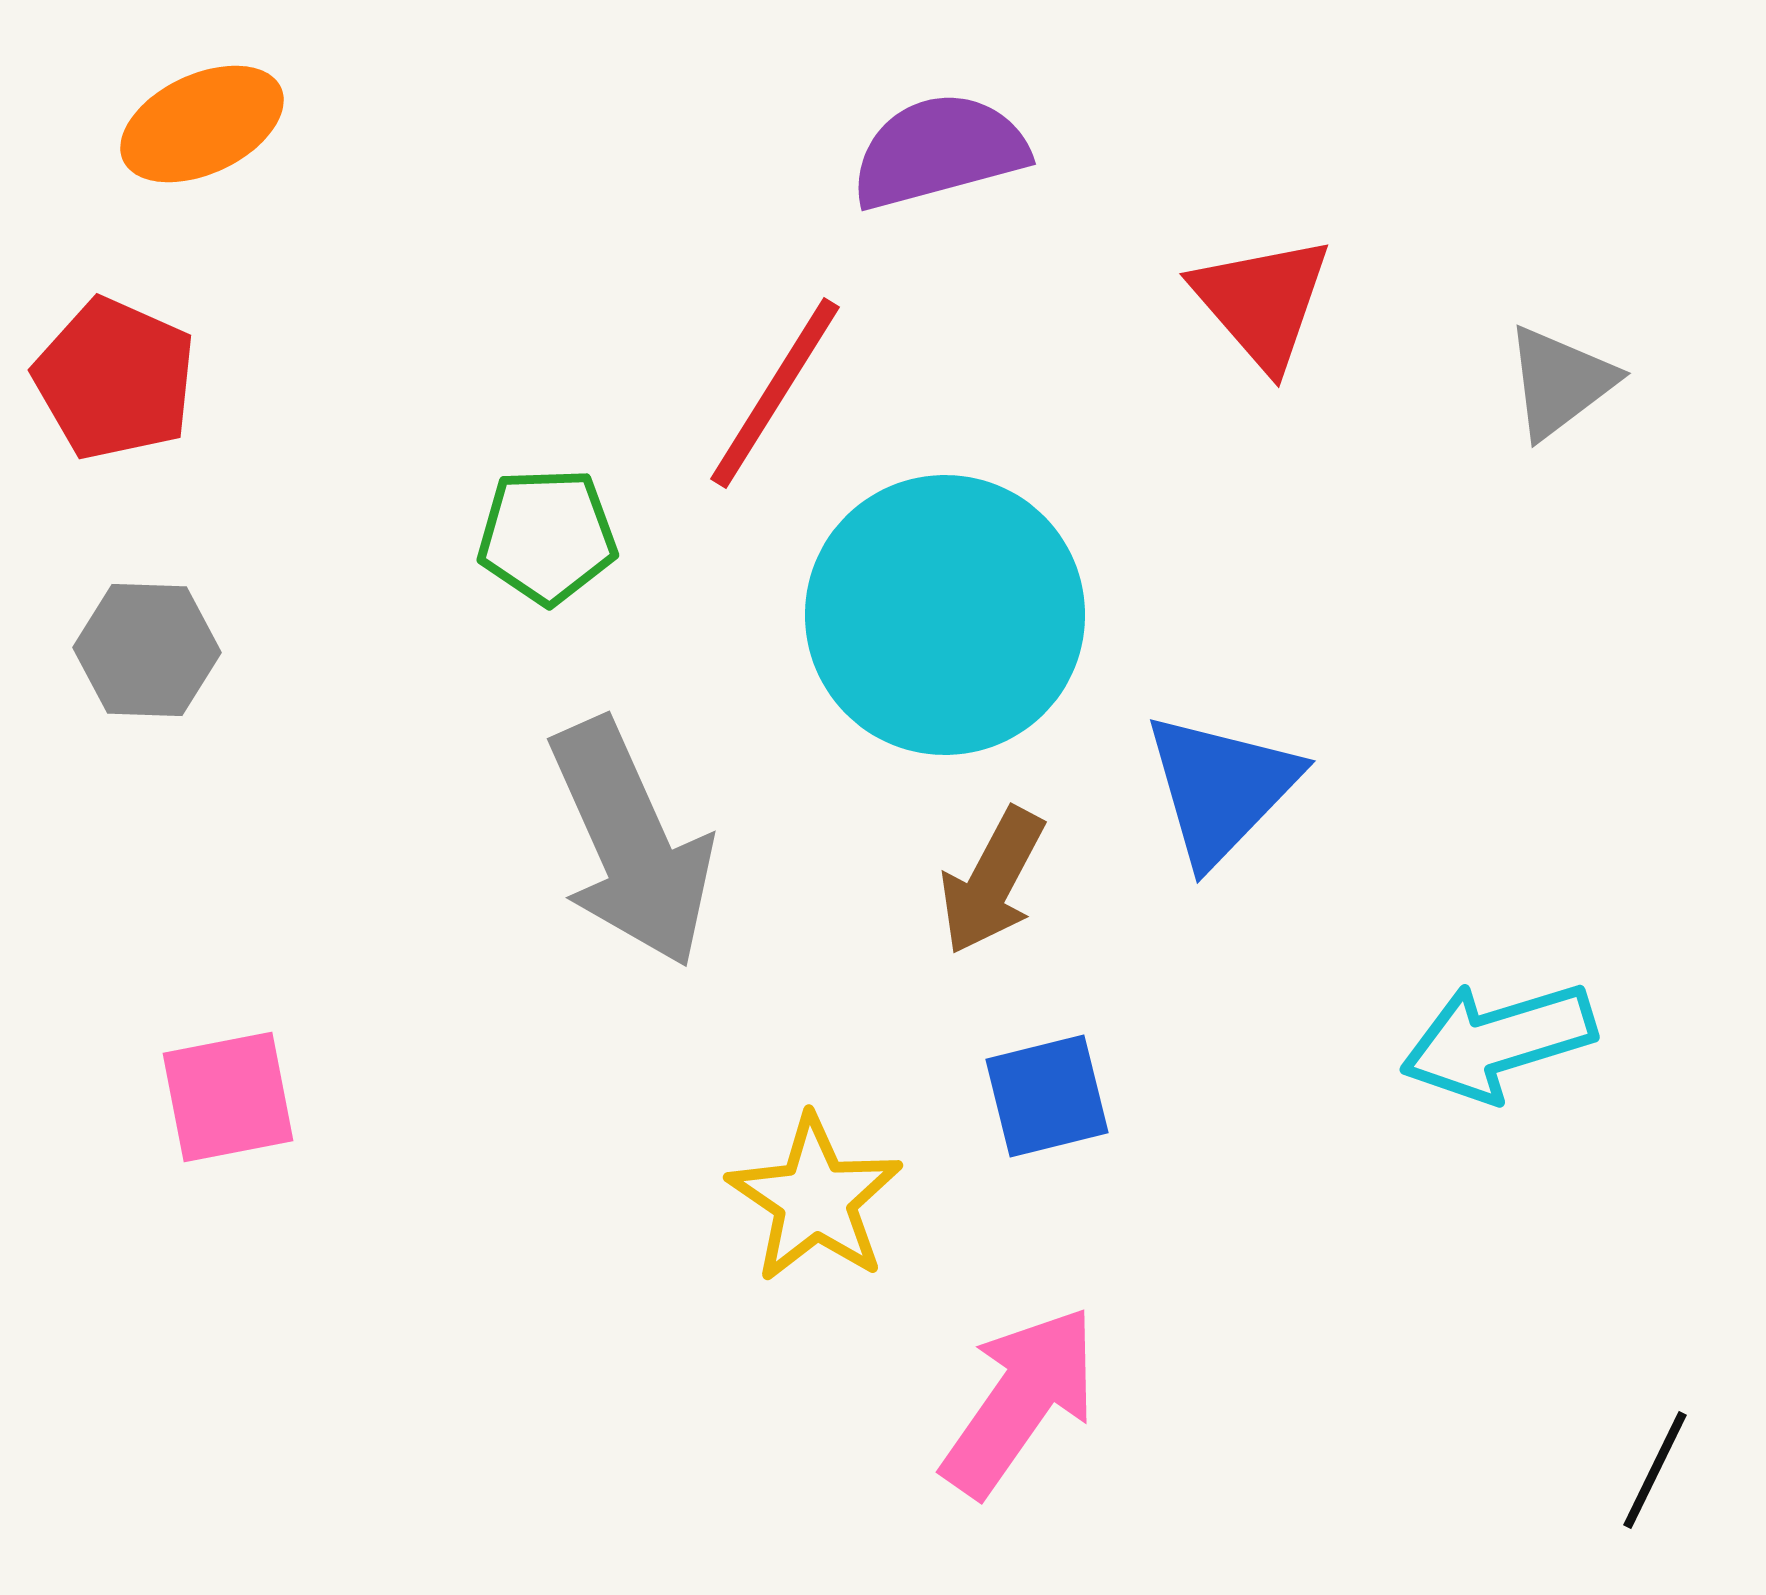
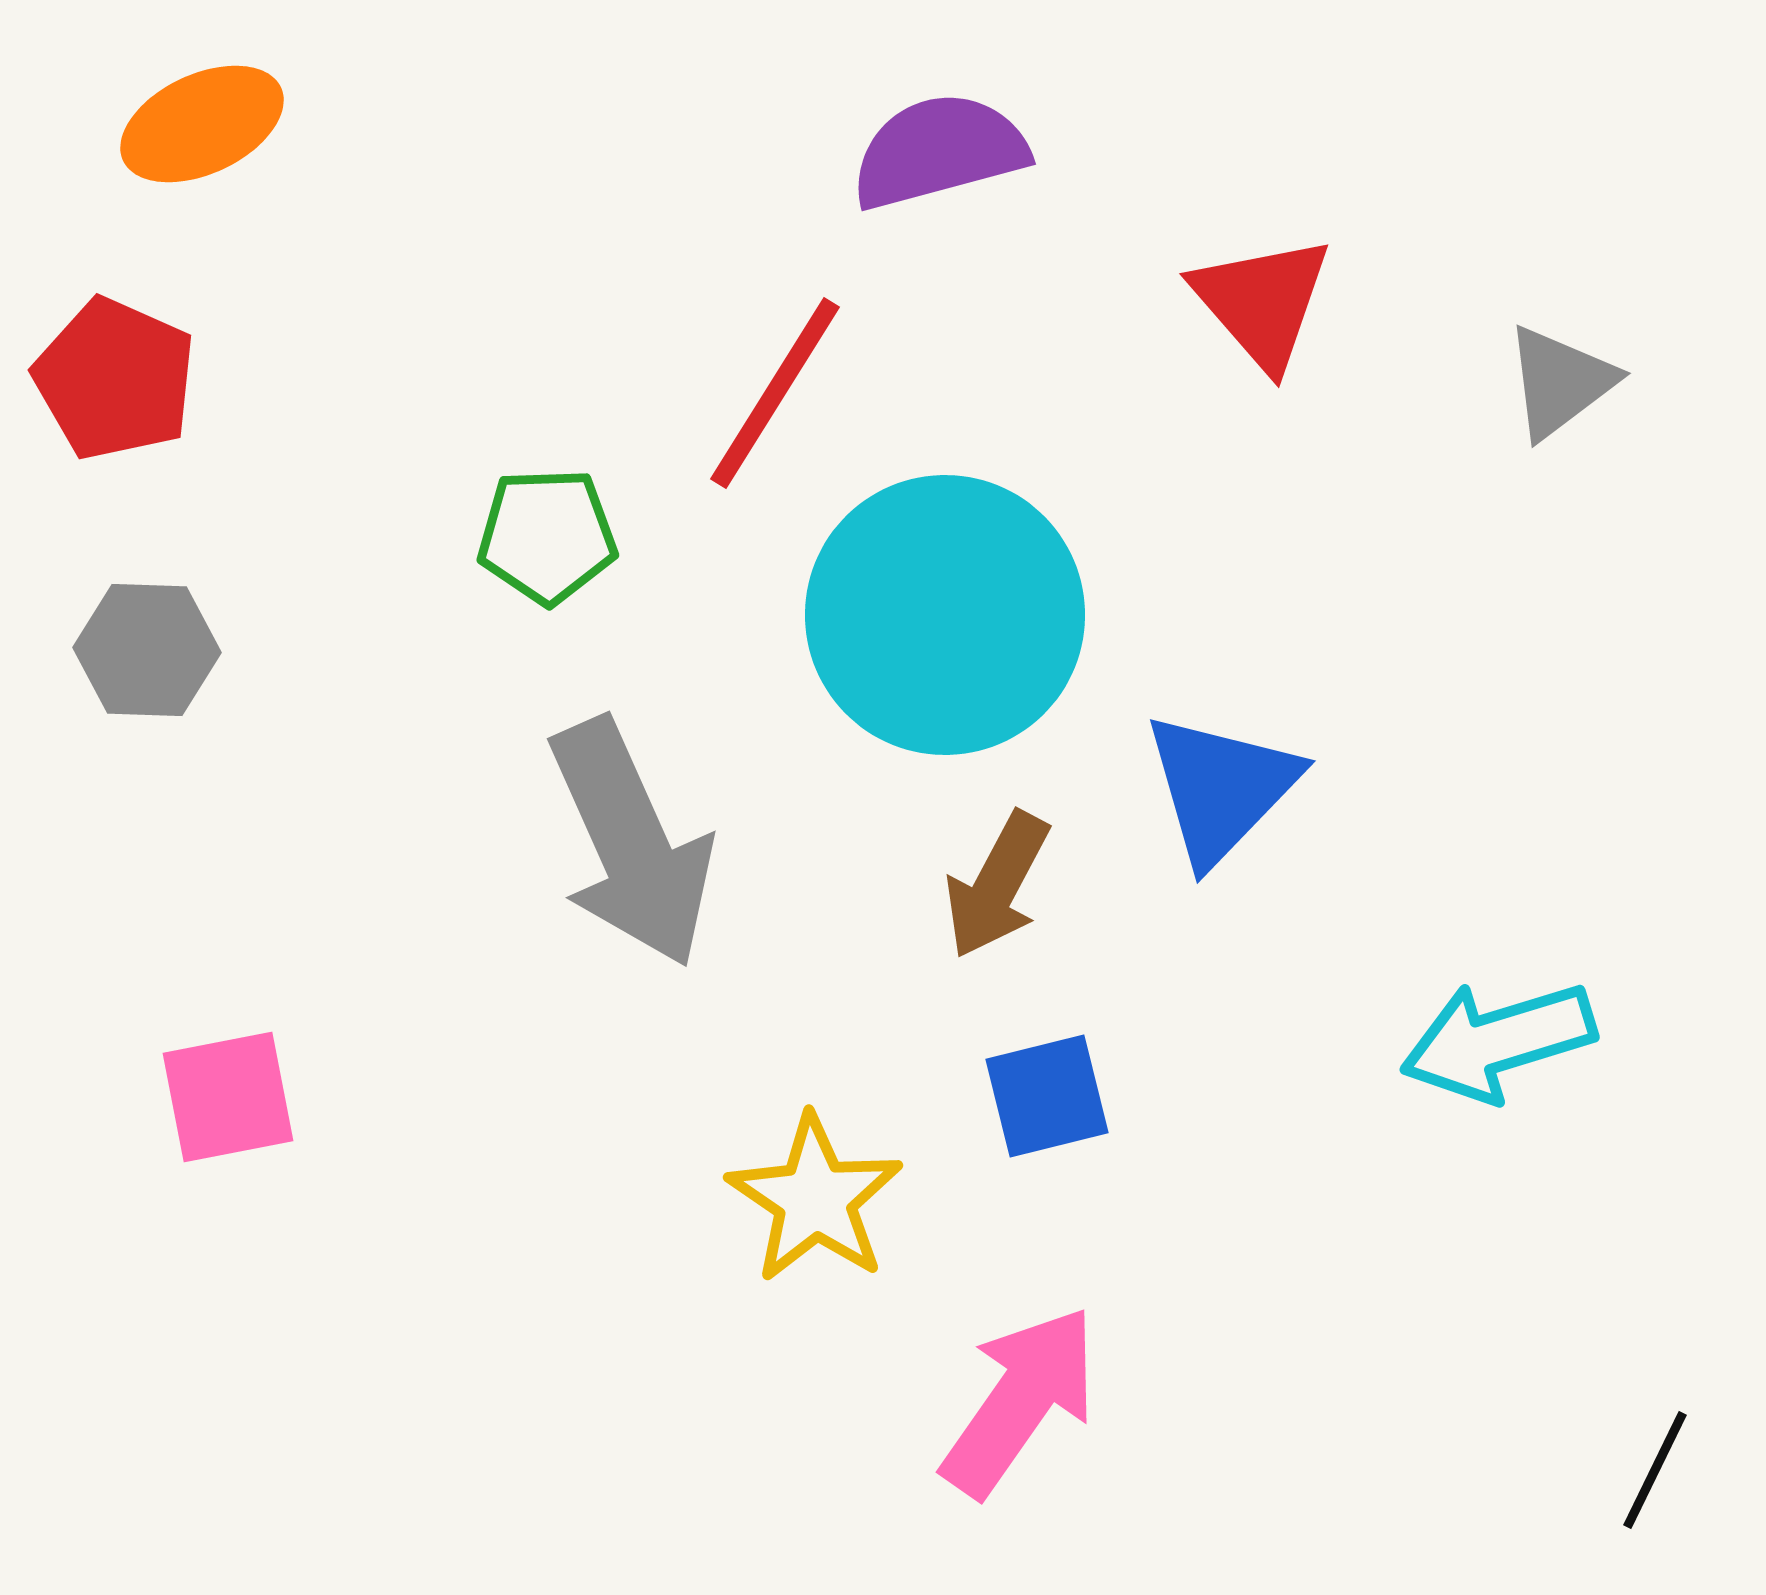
brown arrow: moved 5 px right, 4 px down
